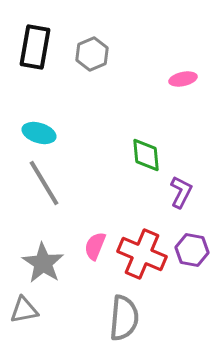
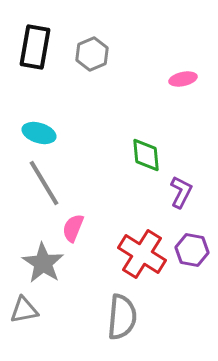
pink semicircle: moved 22 px left, 18 px up
red cross: rotated 9 degrees clockwise
gray semicircle: moved 2 px left, 1 px up
